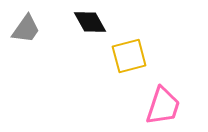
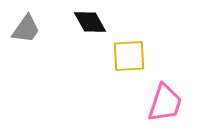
yellow square: rotated 12 degrees clockwise
pink trapezoid: moved 2 px right, 3 px up
